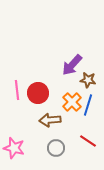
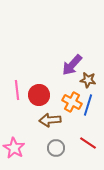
red circle: moved 1 px right, 2 px down
orange cross: rotated 18 degrees counterclockwise
red line: moved 2 px down
pink star: rotated 15 degrees clockwise
